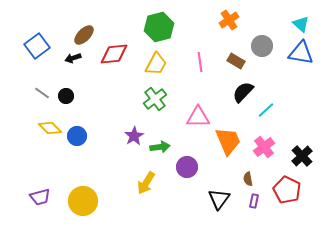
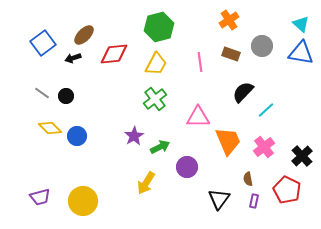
blue square: moved 6 px right, 3 px up
brown rectangle: moved 5 px left, 7 px up; rotated 12 degrees counterclockwise
green arrow: rotated 18 degrees counterclockwise
